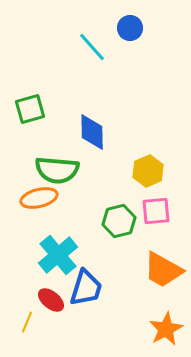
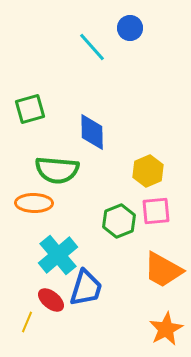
orange ellipse: moved 5 px left, 5 px down; rotated 15 degrees clockwise
green hexagon: rotated 8 degrees counterclockwise
